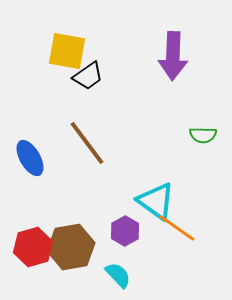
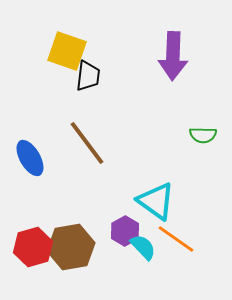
yellow square: rotated 9 degrees clockwise
black trapezoid: rotated 48 degrees counterclockwise
orange line: moved 1 px left, 11 px down
cyan semicircle: moved 25 px right, 28 px up
